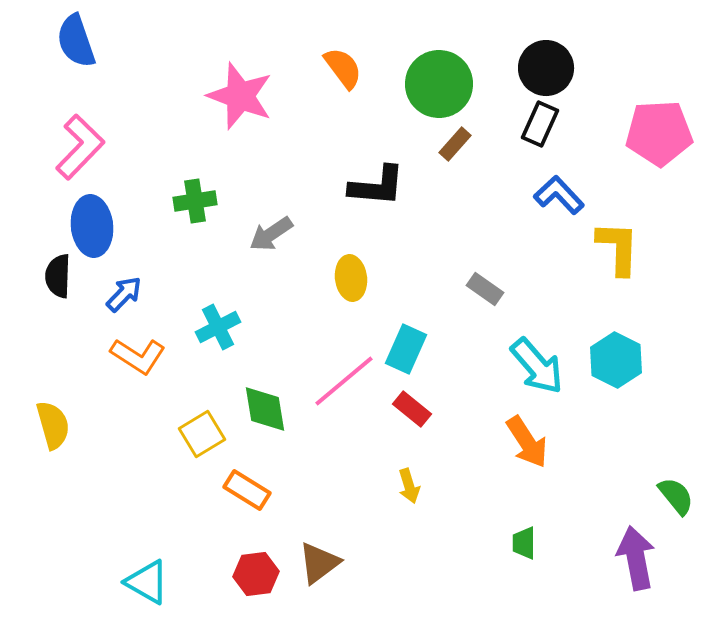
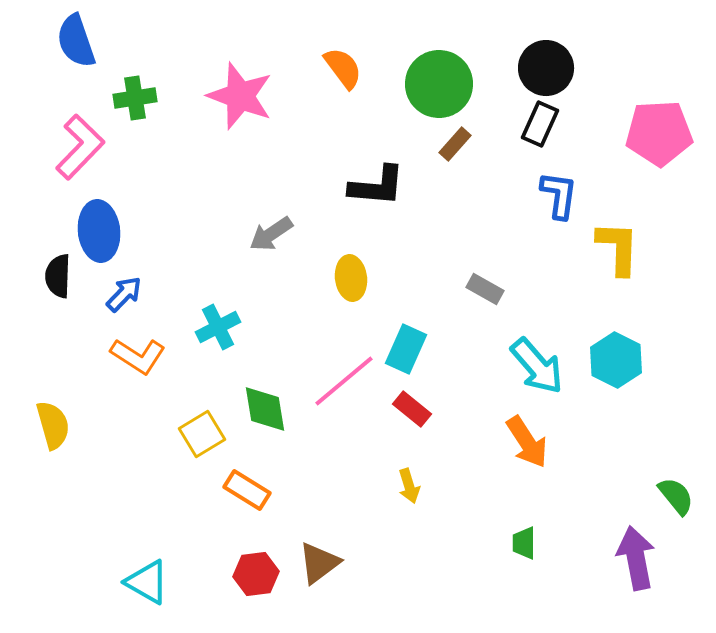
blue L-shape: rotated 51 degrees clockwise
green cross: moved 60 px left, 103 px up
blue ellipse: moved 7 px right, 5 px down
gray rectangle: rotated 6 degrees counterclockwise
